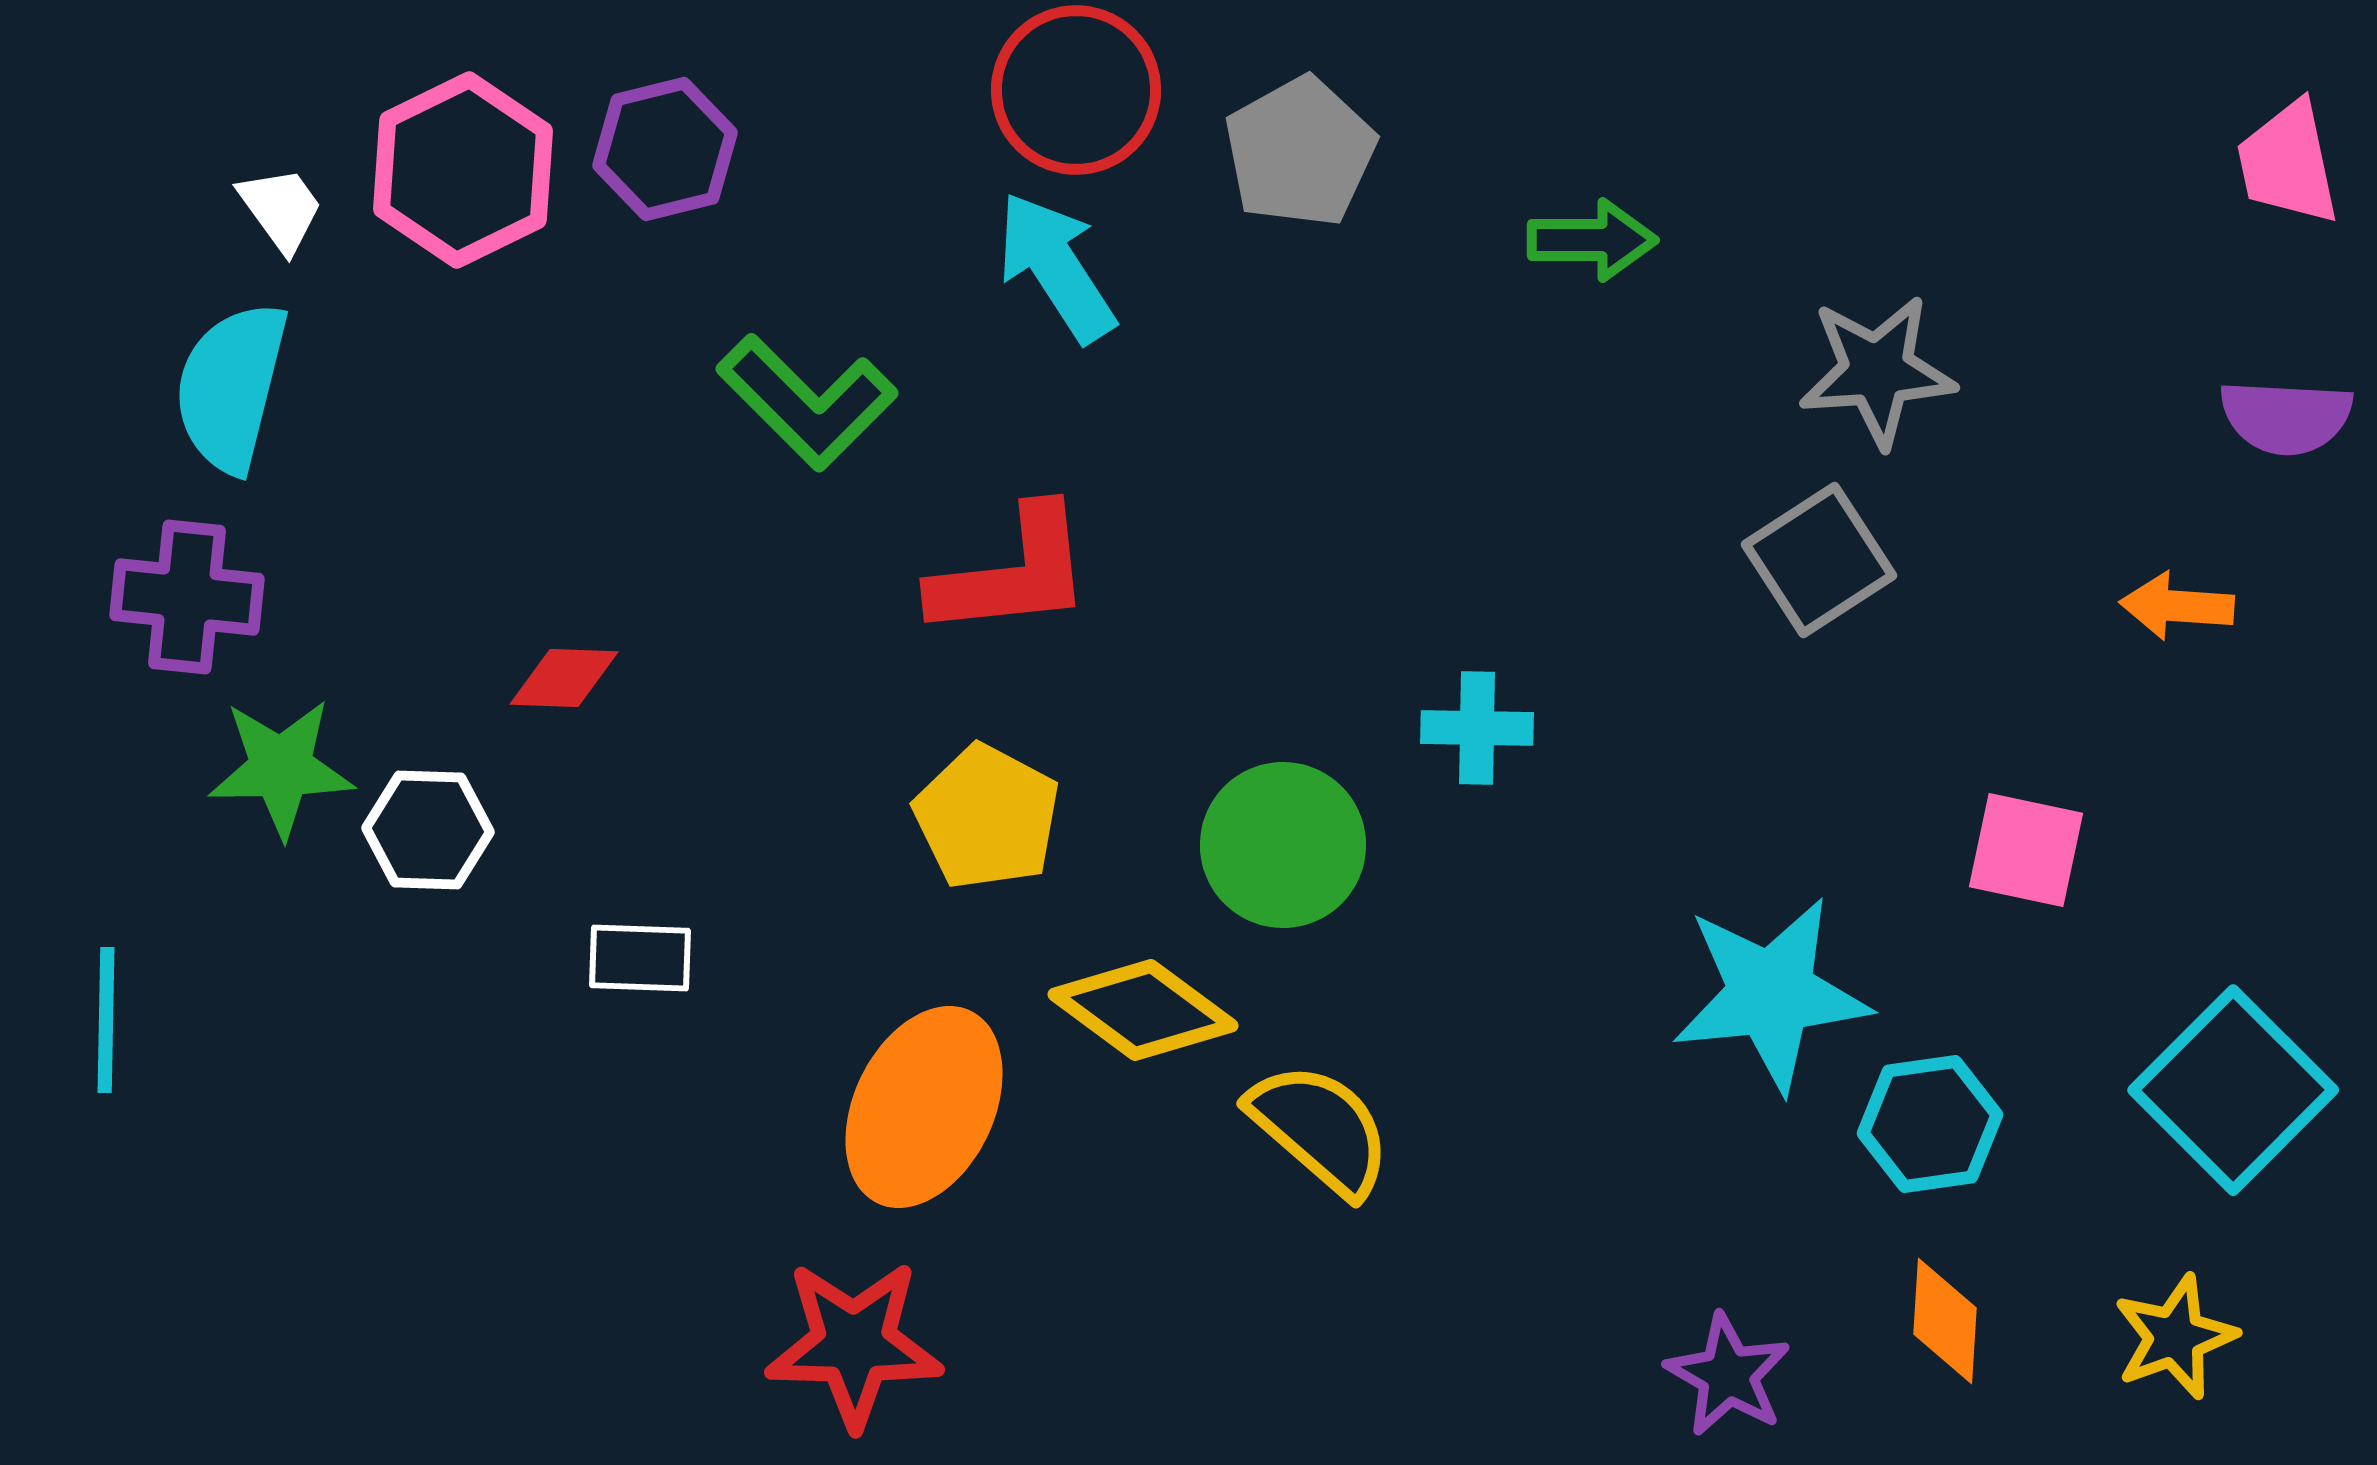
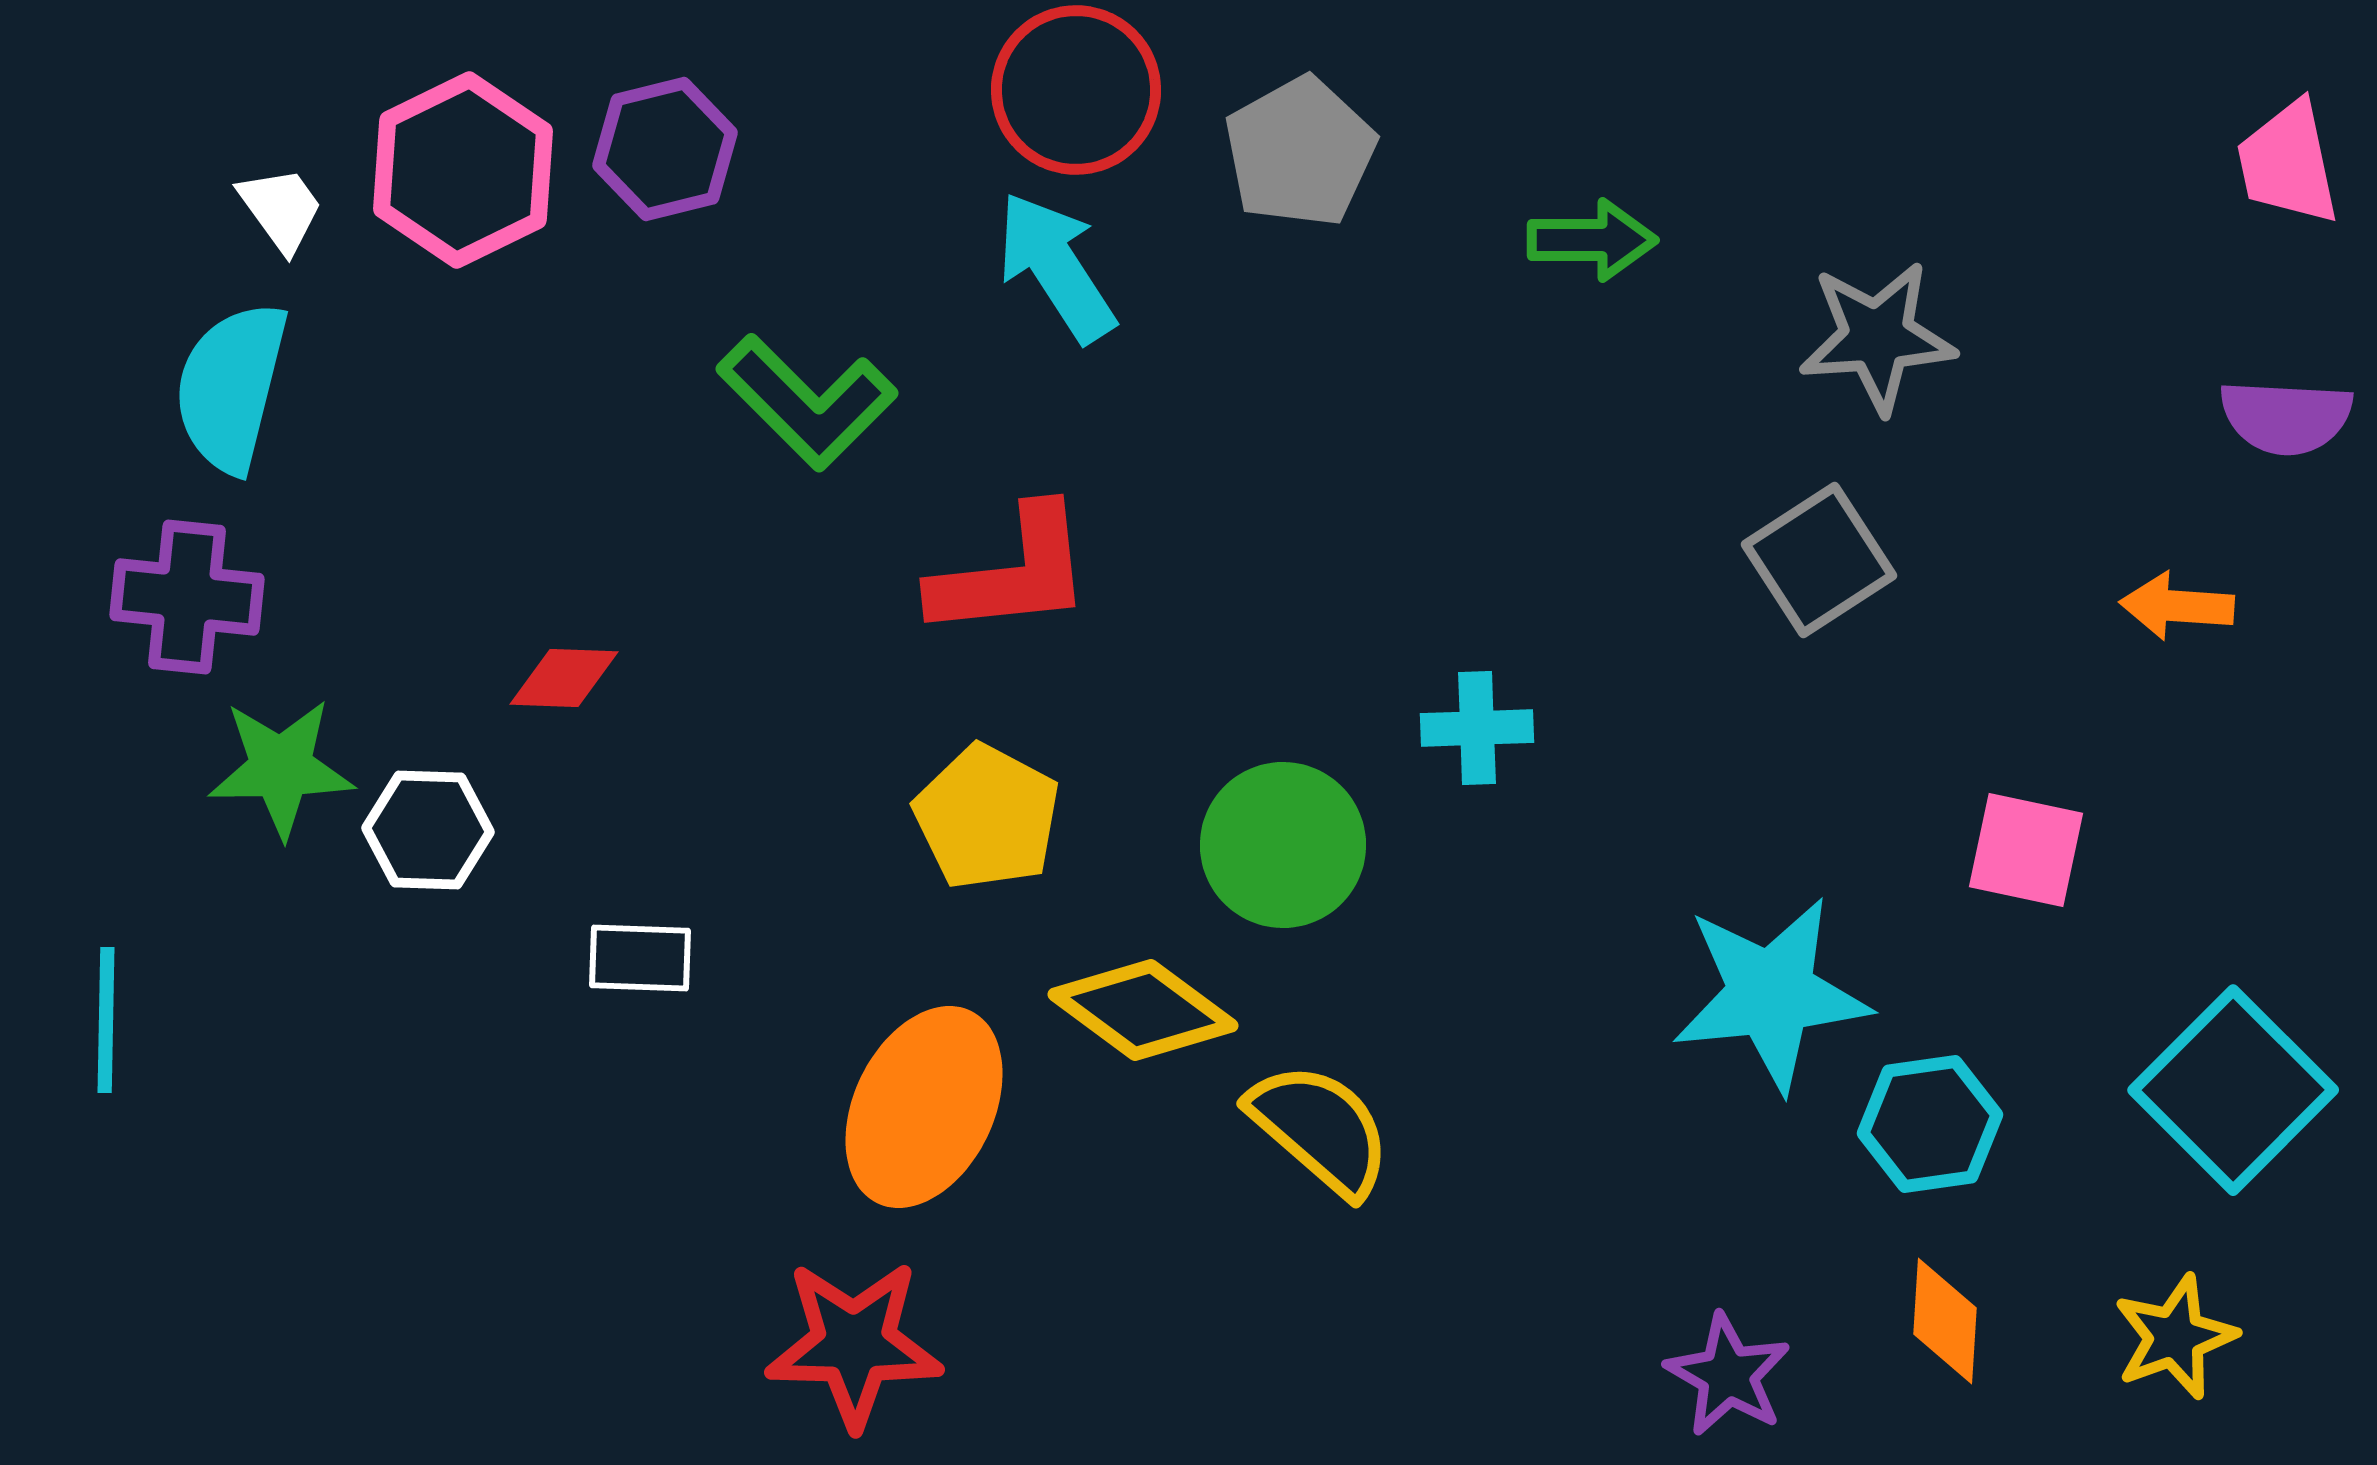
gray star: moved 34 px up
cyan cross: rotated 3 degrees counterclockwise
